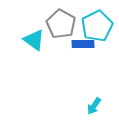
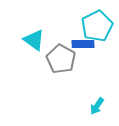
gray pentagon: moved 35 px down
cyan arrow: moved 3 px right
